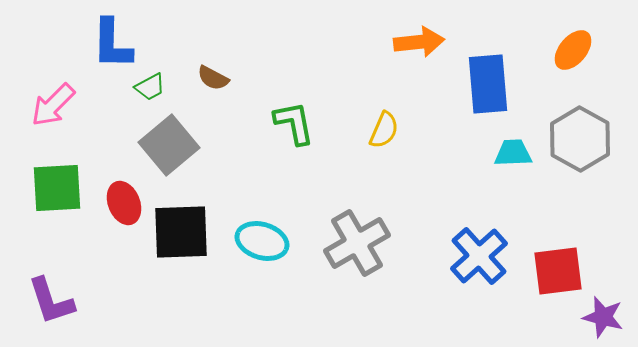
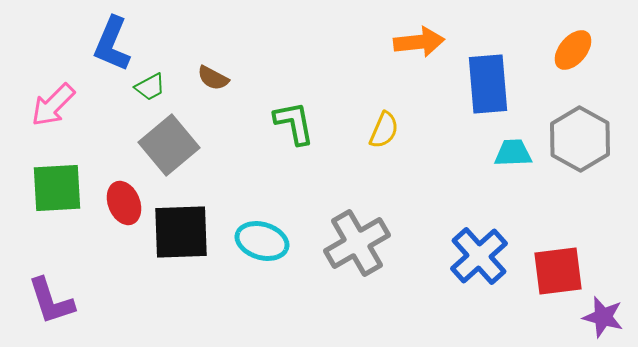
blue L-shape: rotated 22 degrees clockwise
